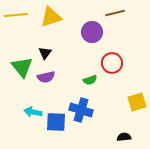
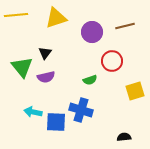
brown line: moved 10 px right, 13 px down
yellow triangle: moved 5 px right, 1 px down
red circle: moved 2 px up
yellow square: moved 2 px left, 11 px up
